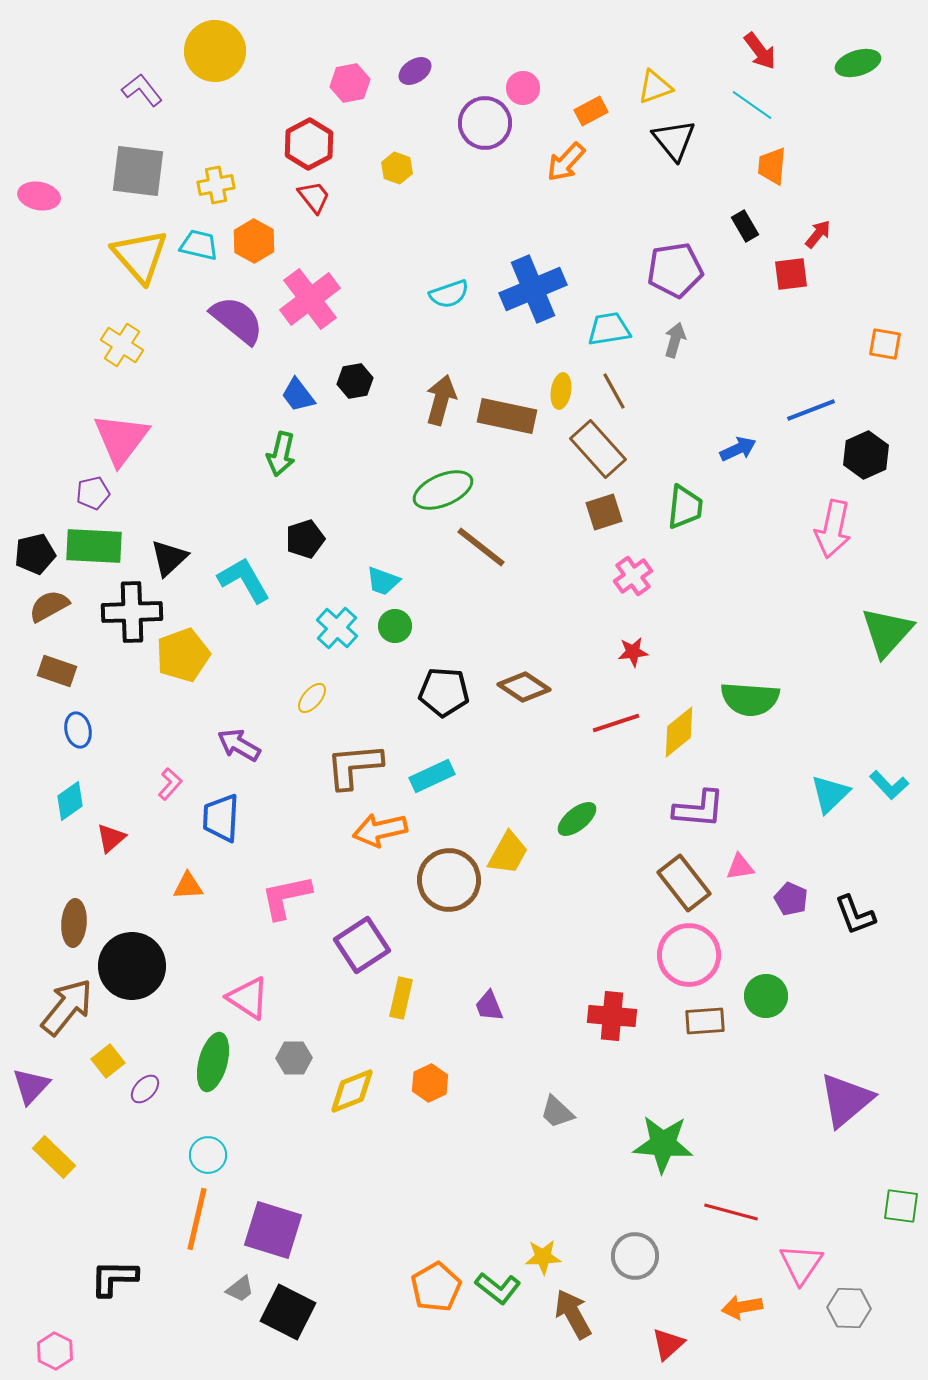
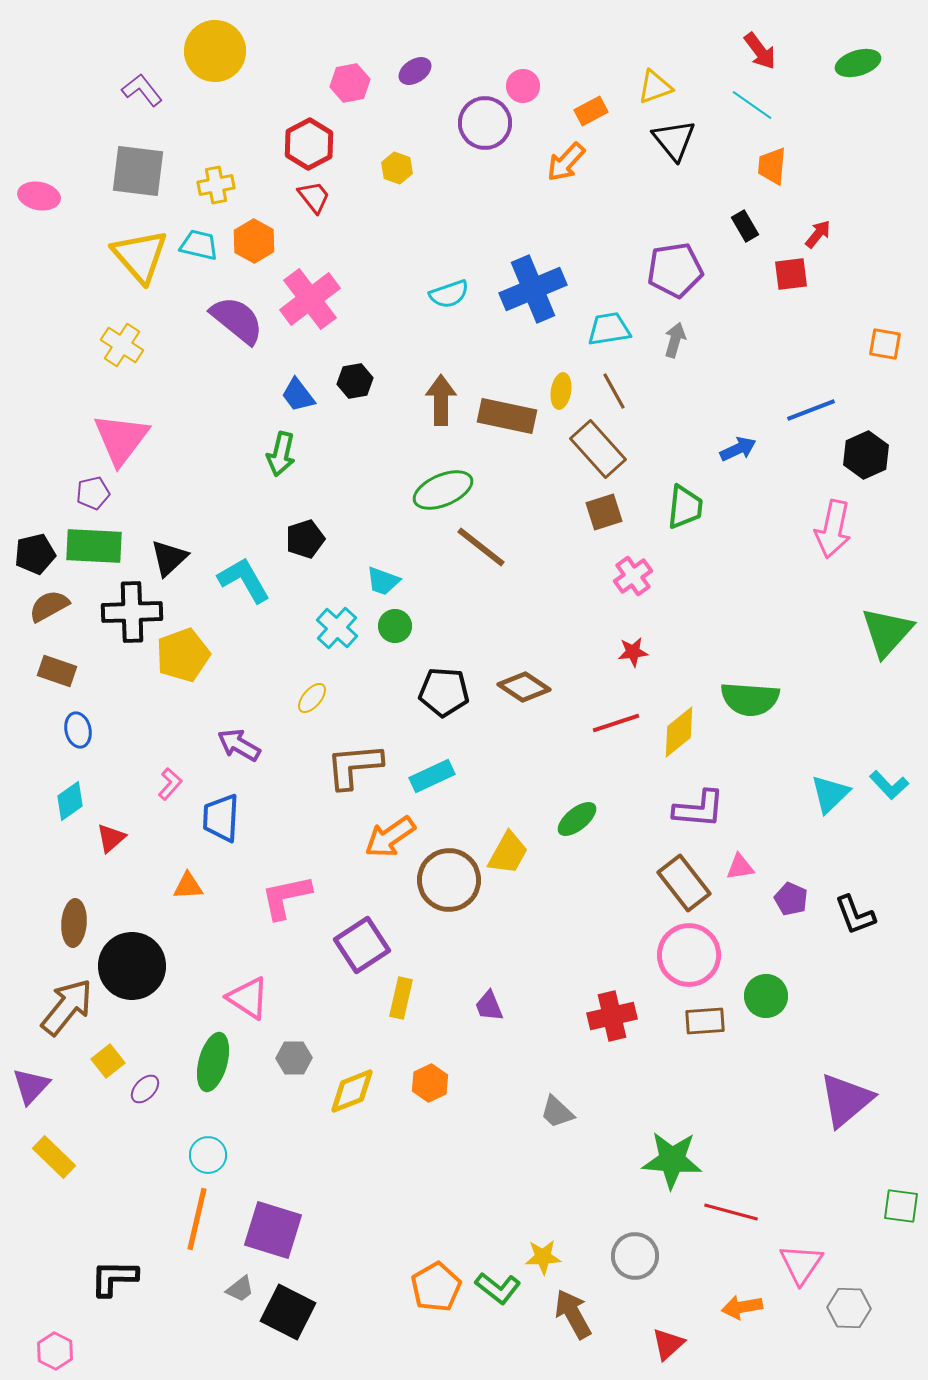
pink circle at (523, 88): moved 2 px up
brown arrow at (441, 400): rotated 15 degrees counterclockwise
orange arrow at (380, 830): moved 10 px right, 7 px down; rotated 22 degrees counterclockwise
red cross at (612, 1016): rotated 18 degrees counterclockwise
green star at (663, 1144): moved 9 px right, 16 px down
